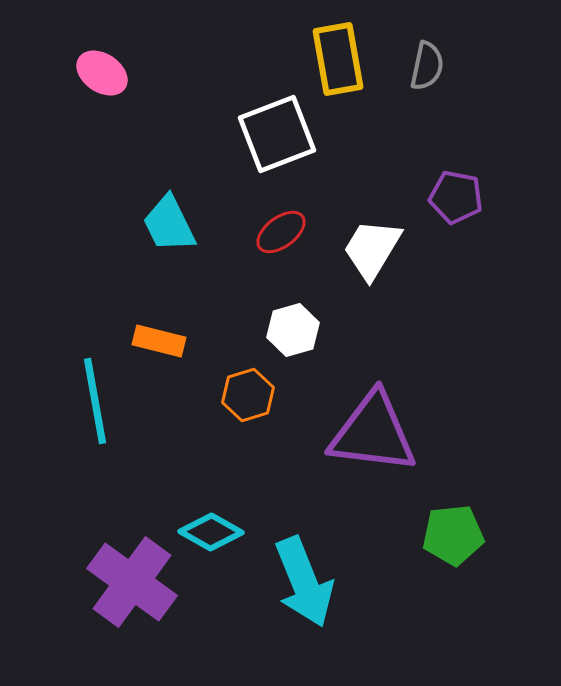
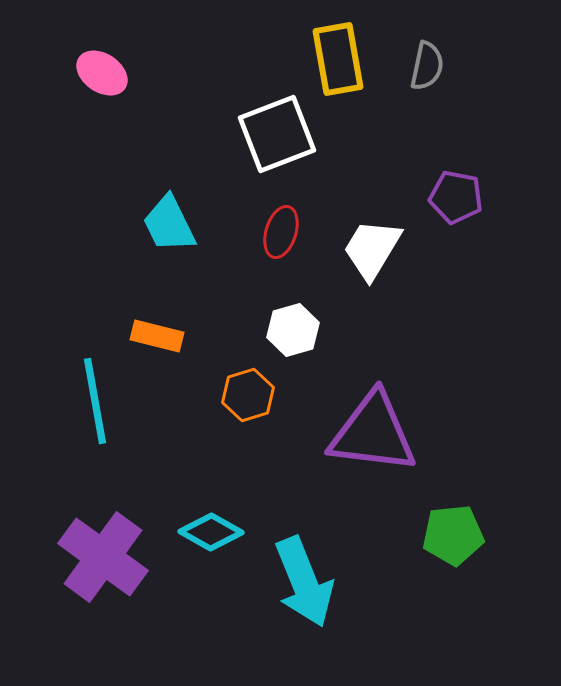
red ellipse: rotated 36 degrees counterclockwise
orange rectangle: moved 2 px left, 5 px up
purple cross: moved 29 px left, 25 px up
